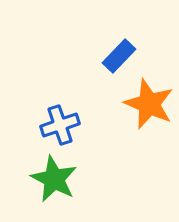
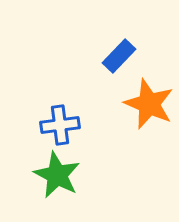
blue cross: rotated 12 degrees clockwise
green star: moved 3 px right, 4 px up
